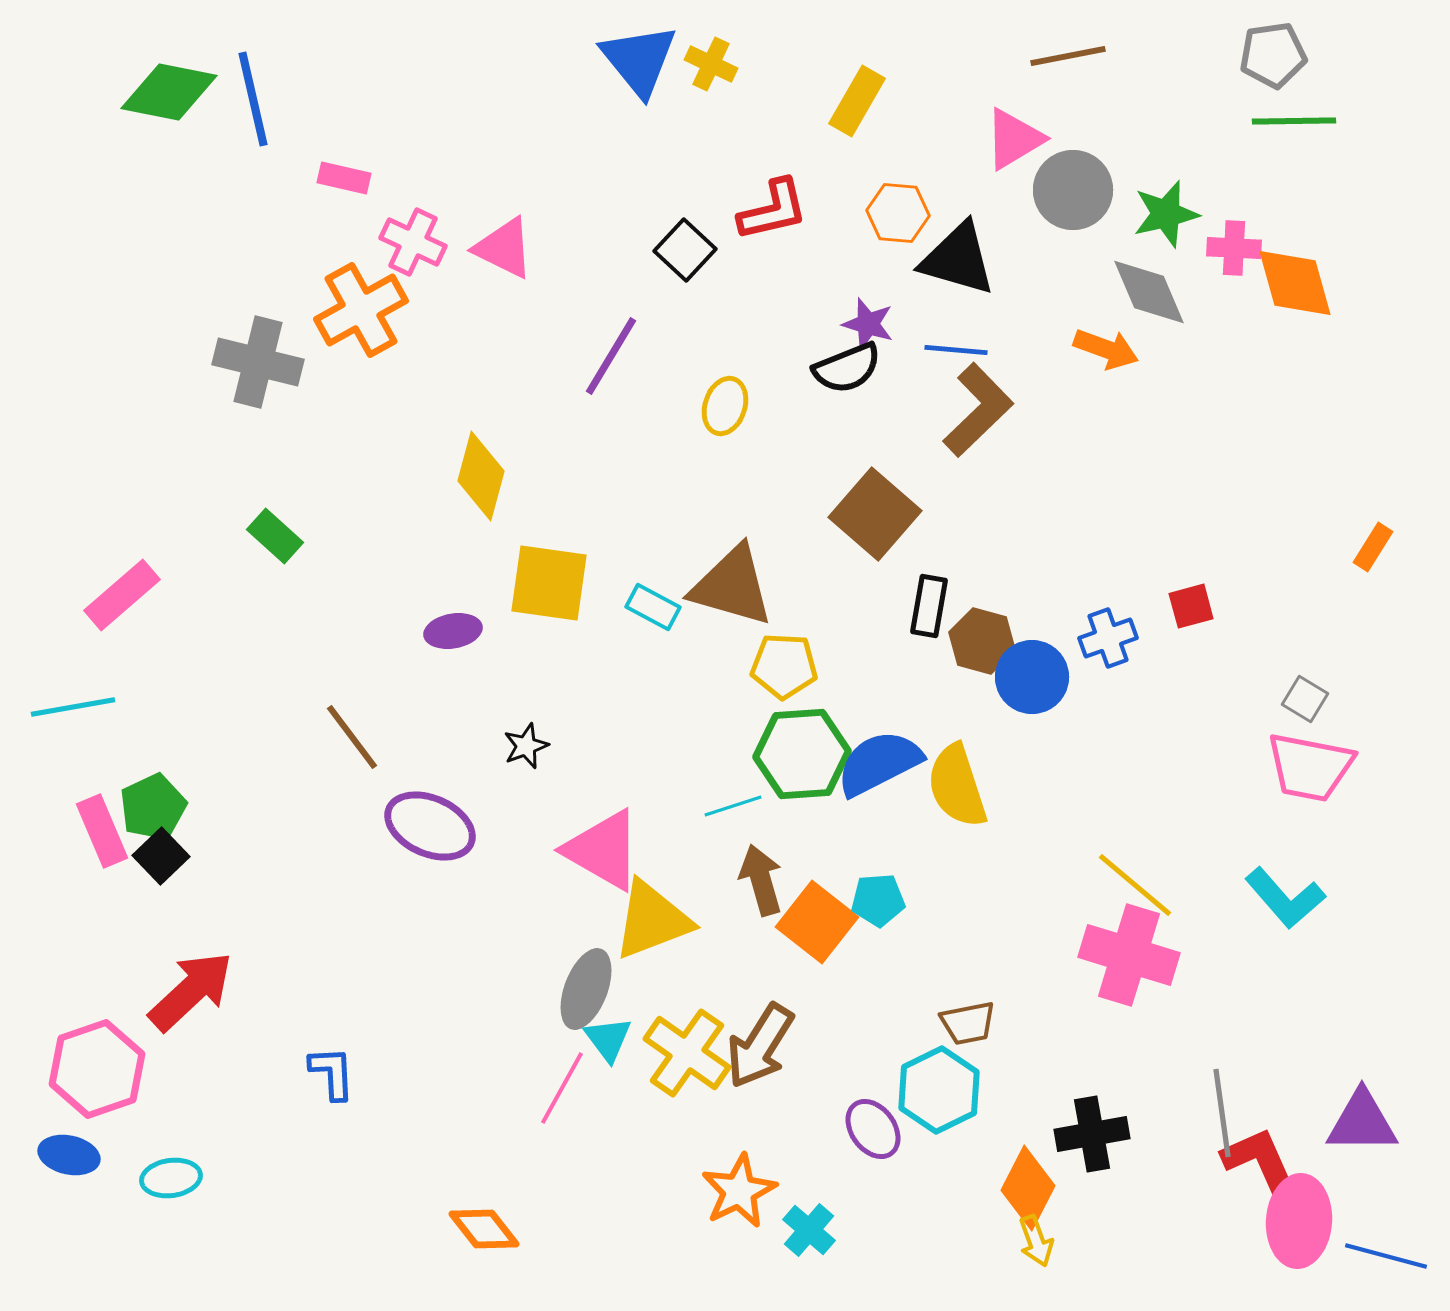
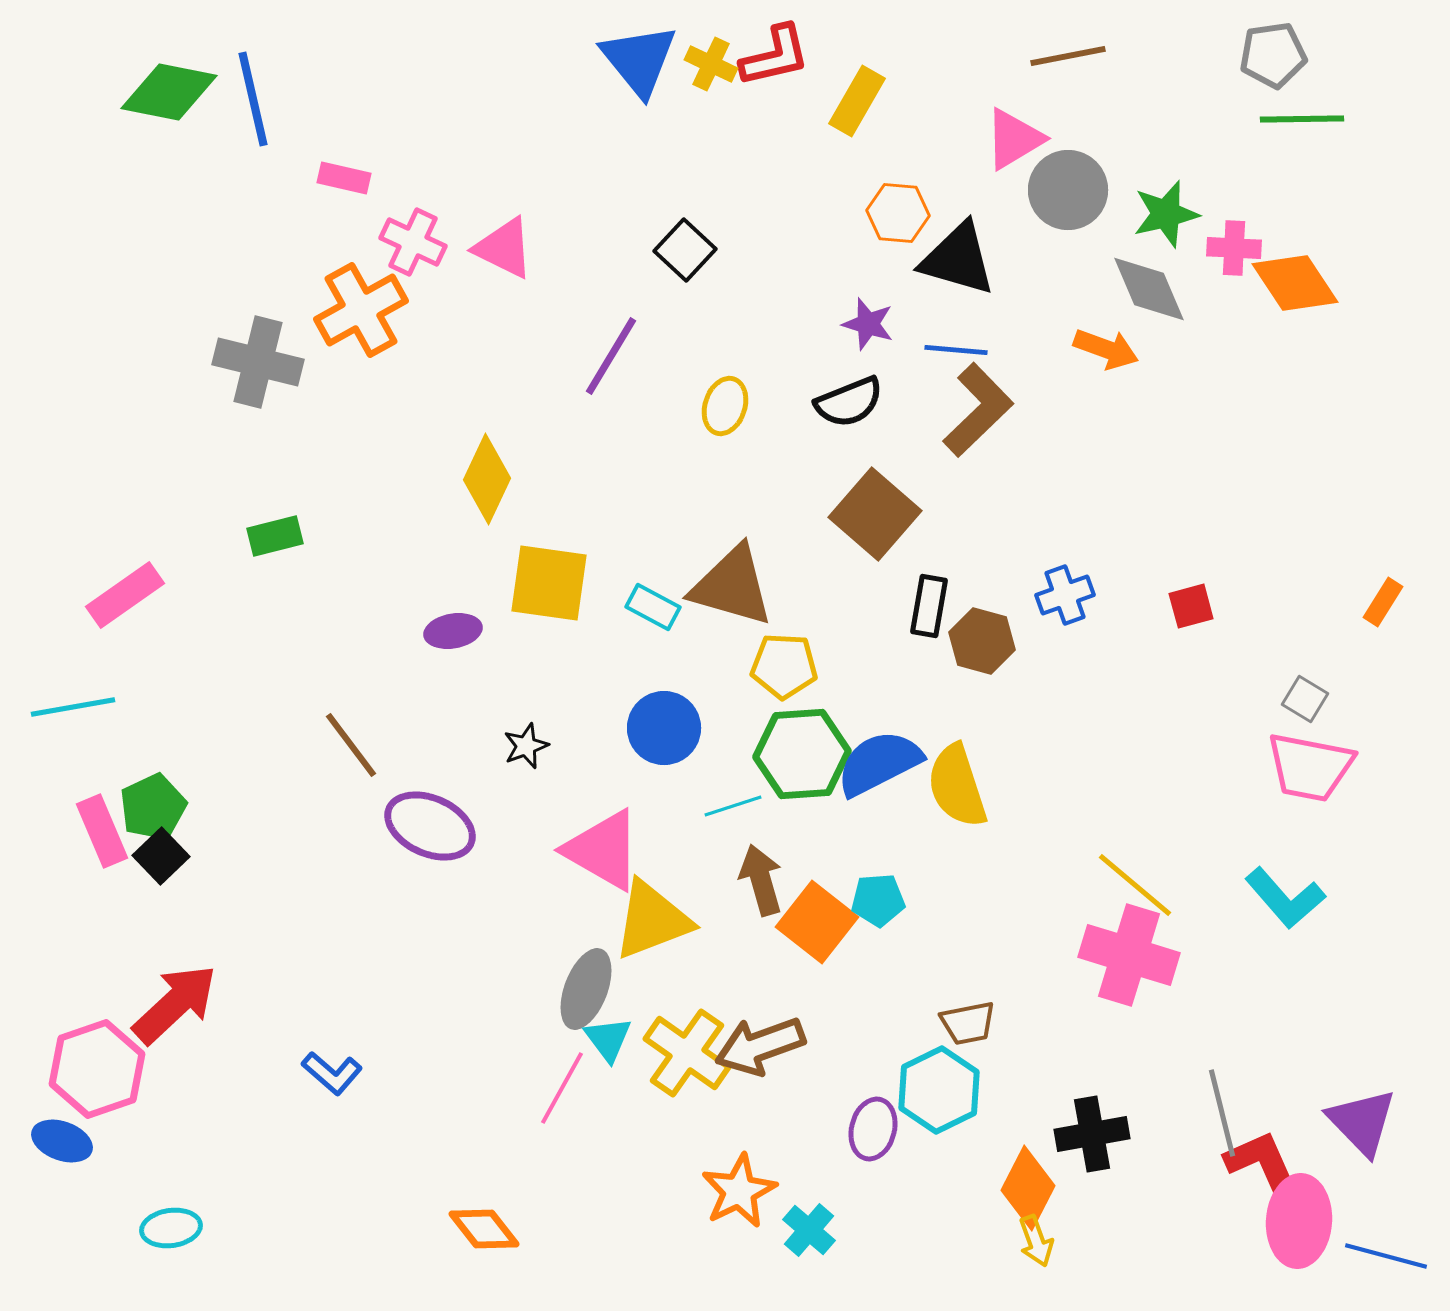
green line at (1294, 121): moved 8 px right, 2 px up
gray circle at (1073, 190): moved 5 px left
red L-shape at (773, 210): moved 2 px right, 154 px up
orange diamond at (1295, 283): rotated 18 degrees counterclockwise
gray diamond at (1149, 292): moved 3 px up
black semicircle at (847, 368): moved 2 px right, 34 px down
yellow diamond at (481, 476): moved 6 px right, 3 px down; rotated 10 degrees clockwise
green rectangle at (275, 536): rotated 56 degrees counterclockwise
orange rectangle at (1373, 547): moved 10 px right, 55 px down
pink rectangle at (122, 595): moved 3 px right; rotated 6 degrees clockwise
blue cross at (1108, 638): moved 43 px left, 43 px up
blue circle at (1032, 677): moved 368 px left, 51 px down
brown line at (352, 737): moved 1 px left, 8 px down
red arrow at (191, 991): moved 16 px left, 13 px down
brown arrow at (760, 1046): rotated 38 degrees clockwise
blue L-shape at (332, 1073): rotated 134 degrees clockwise
gray line at (1222, 1113): rotated 6 degrees counterclockwise
purple triangle at (1362, 1122): rotated 46 degrees clockwise
purple ellipse at (873, 1129): rotated 50 degrees clockwise
blue ellipse at (69, 1155): moved 7 px left, 14 px up; rotated 8 degrees clockwise
red L-shape at (1261, 1163): moved 3 px right, 3 px down
cyan ellipse at (171, 1178): moved 50 px down
